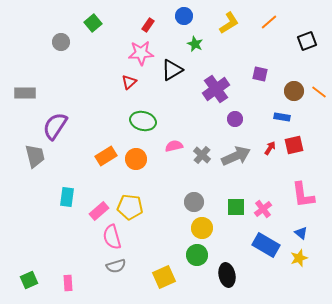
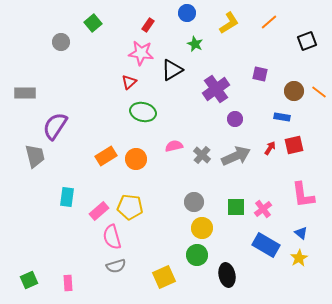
blue circle at (184, 16): moved 3 px right, 3 px up
pink star at (141, 53): rotated 10 degrees clockwise
green ellipse at (143, 121): moved 9 px up
yellow star at (299, 258): rotated 12 degrees counterclockwise
